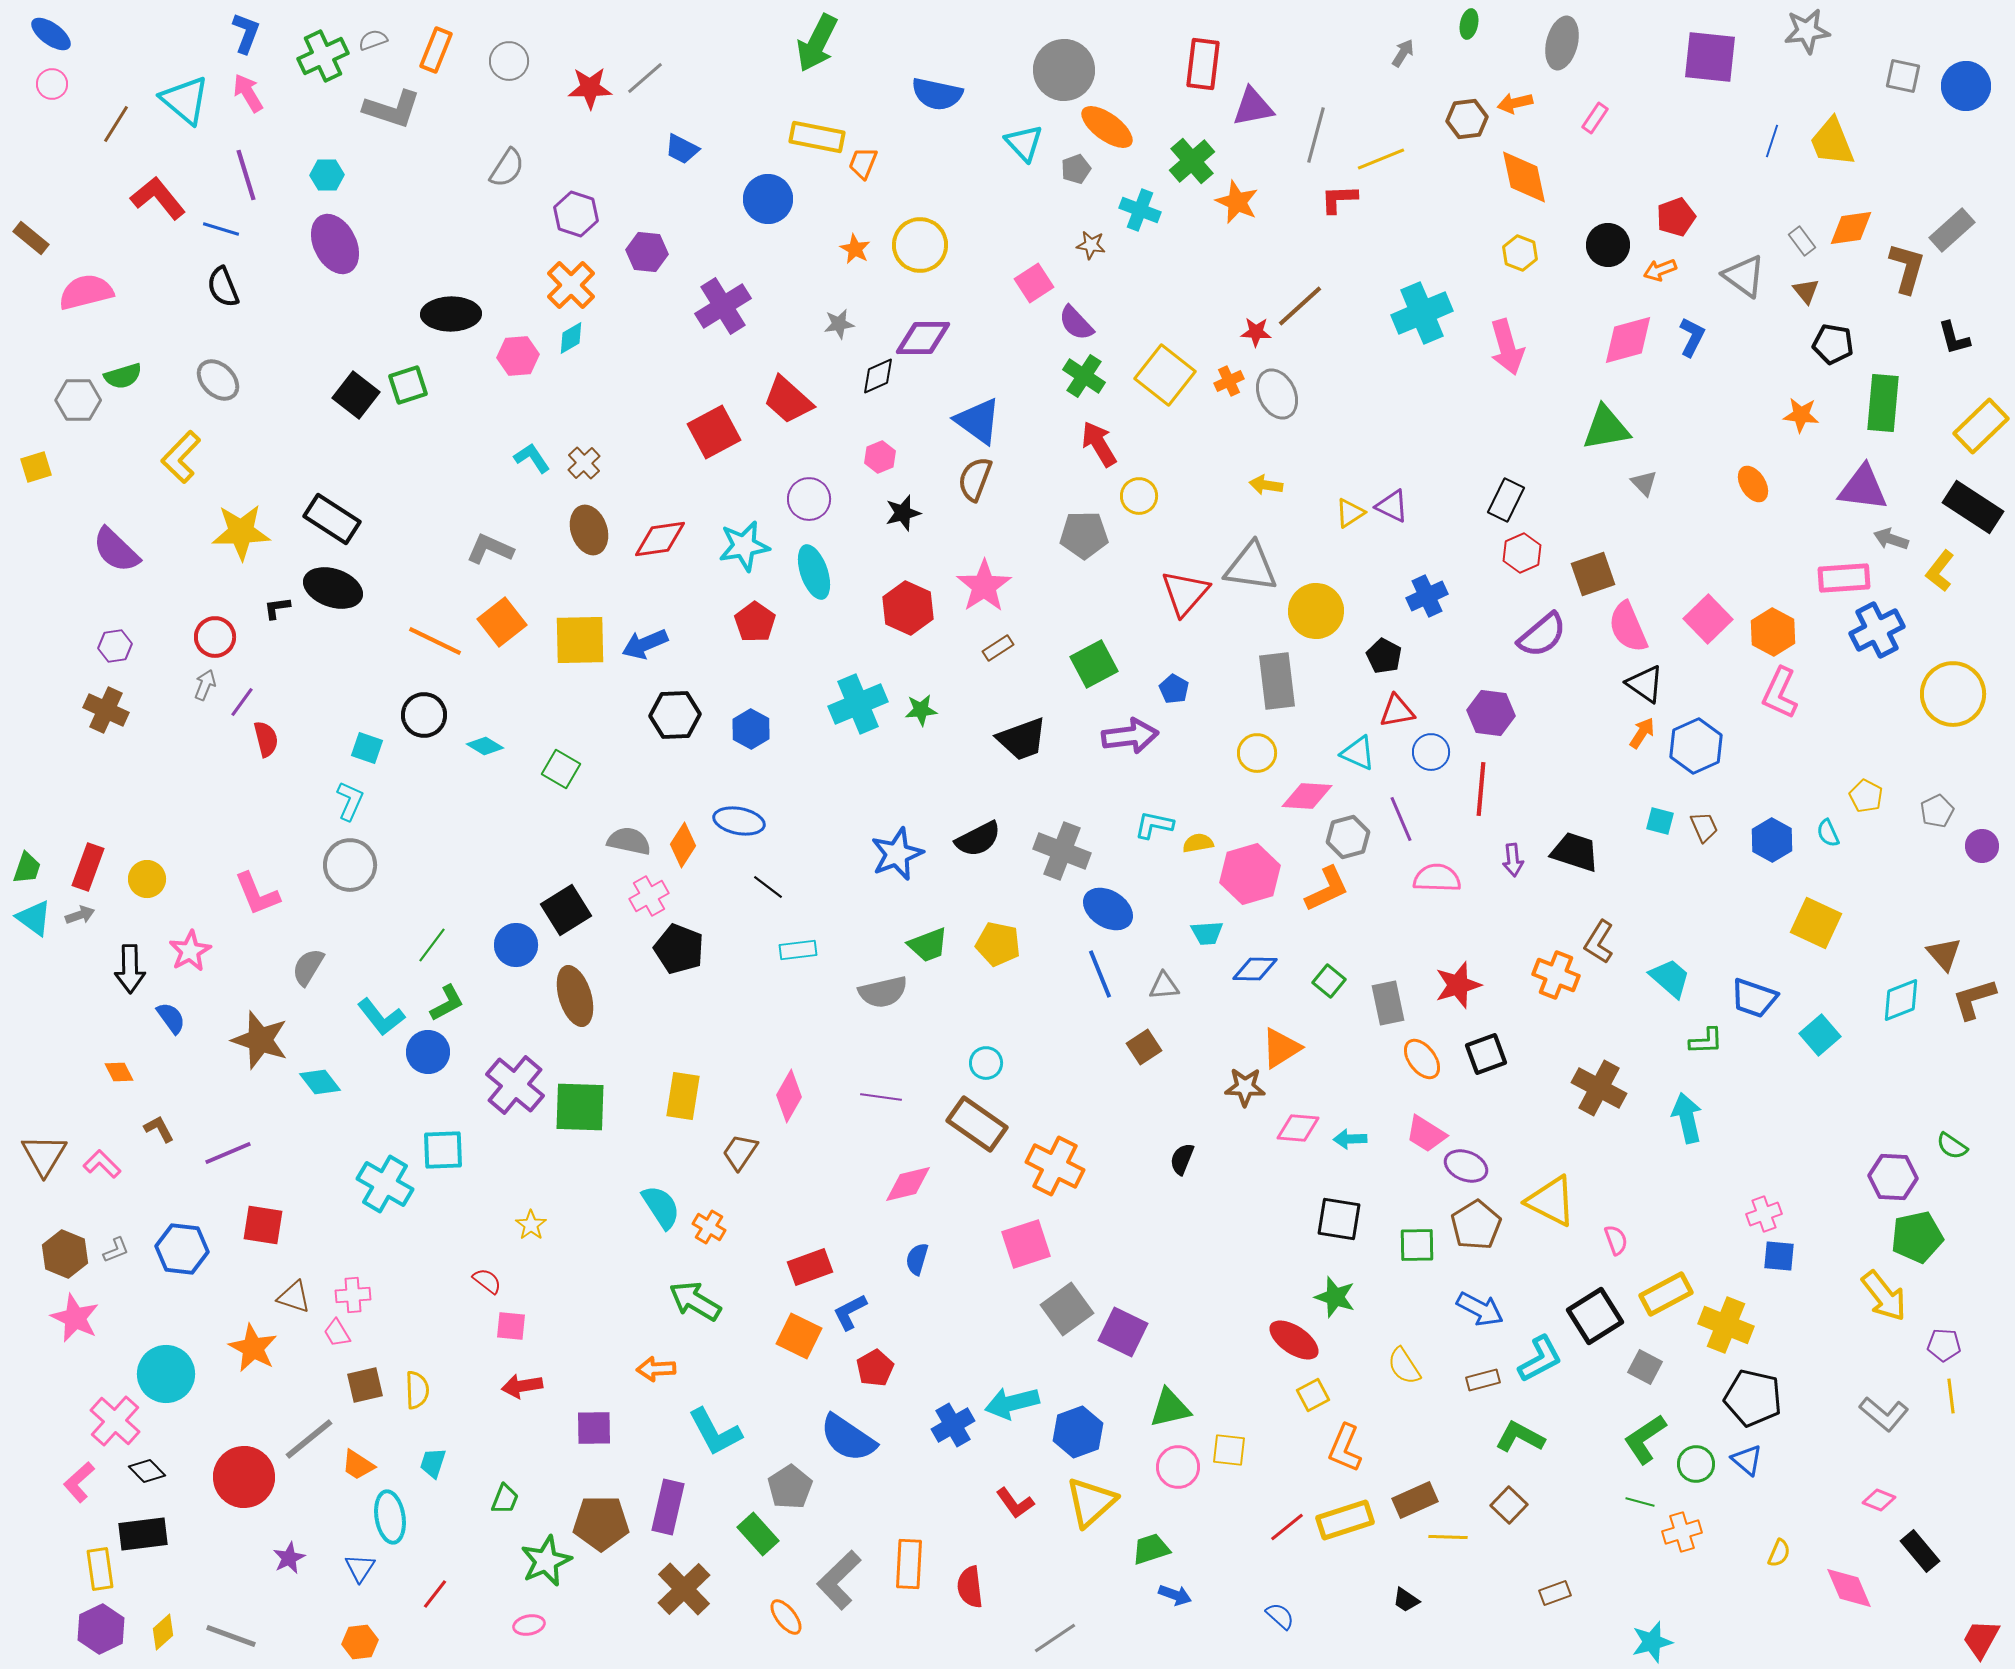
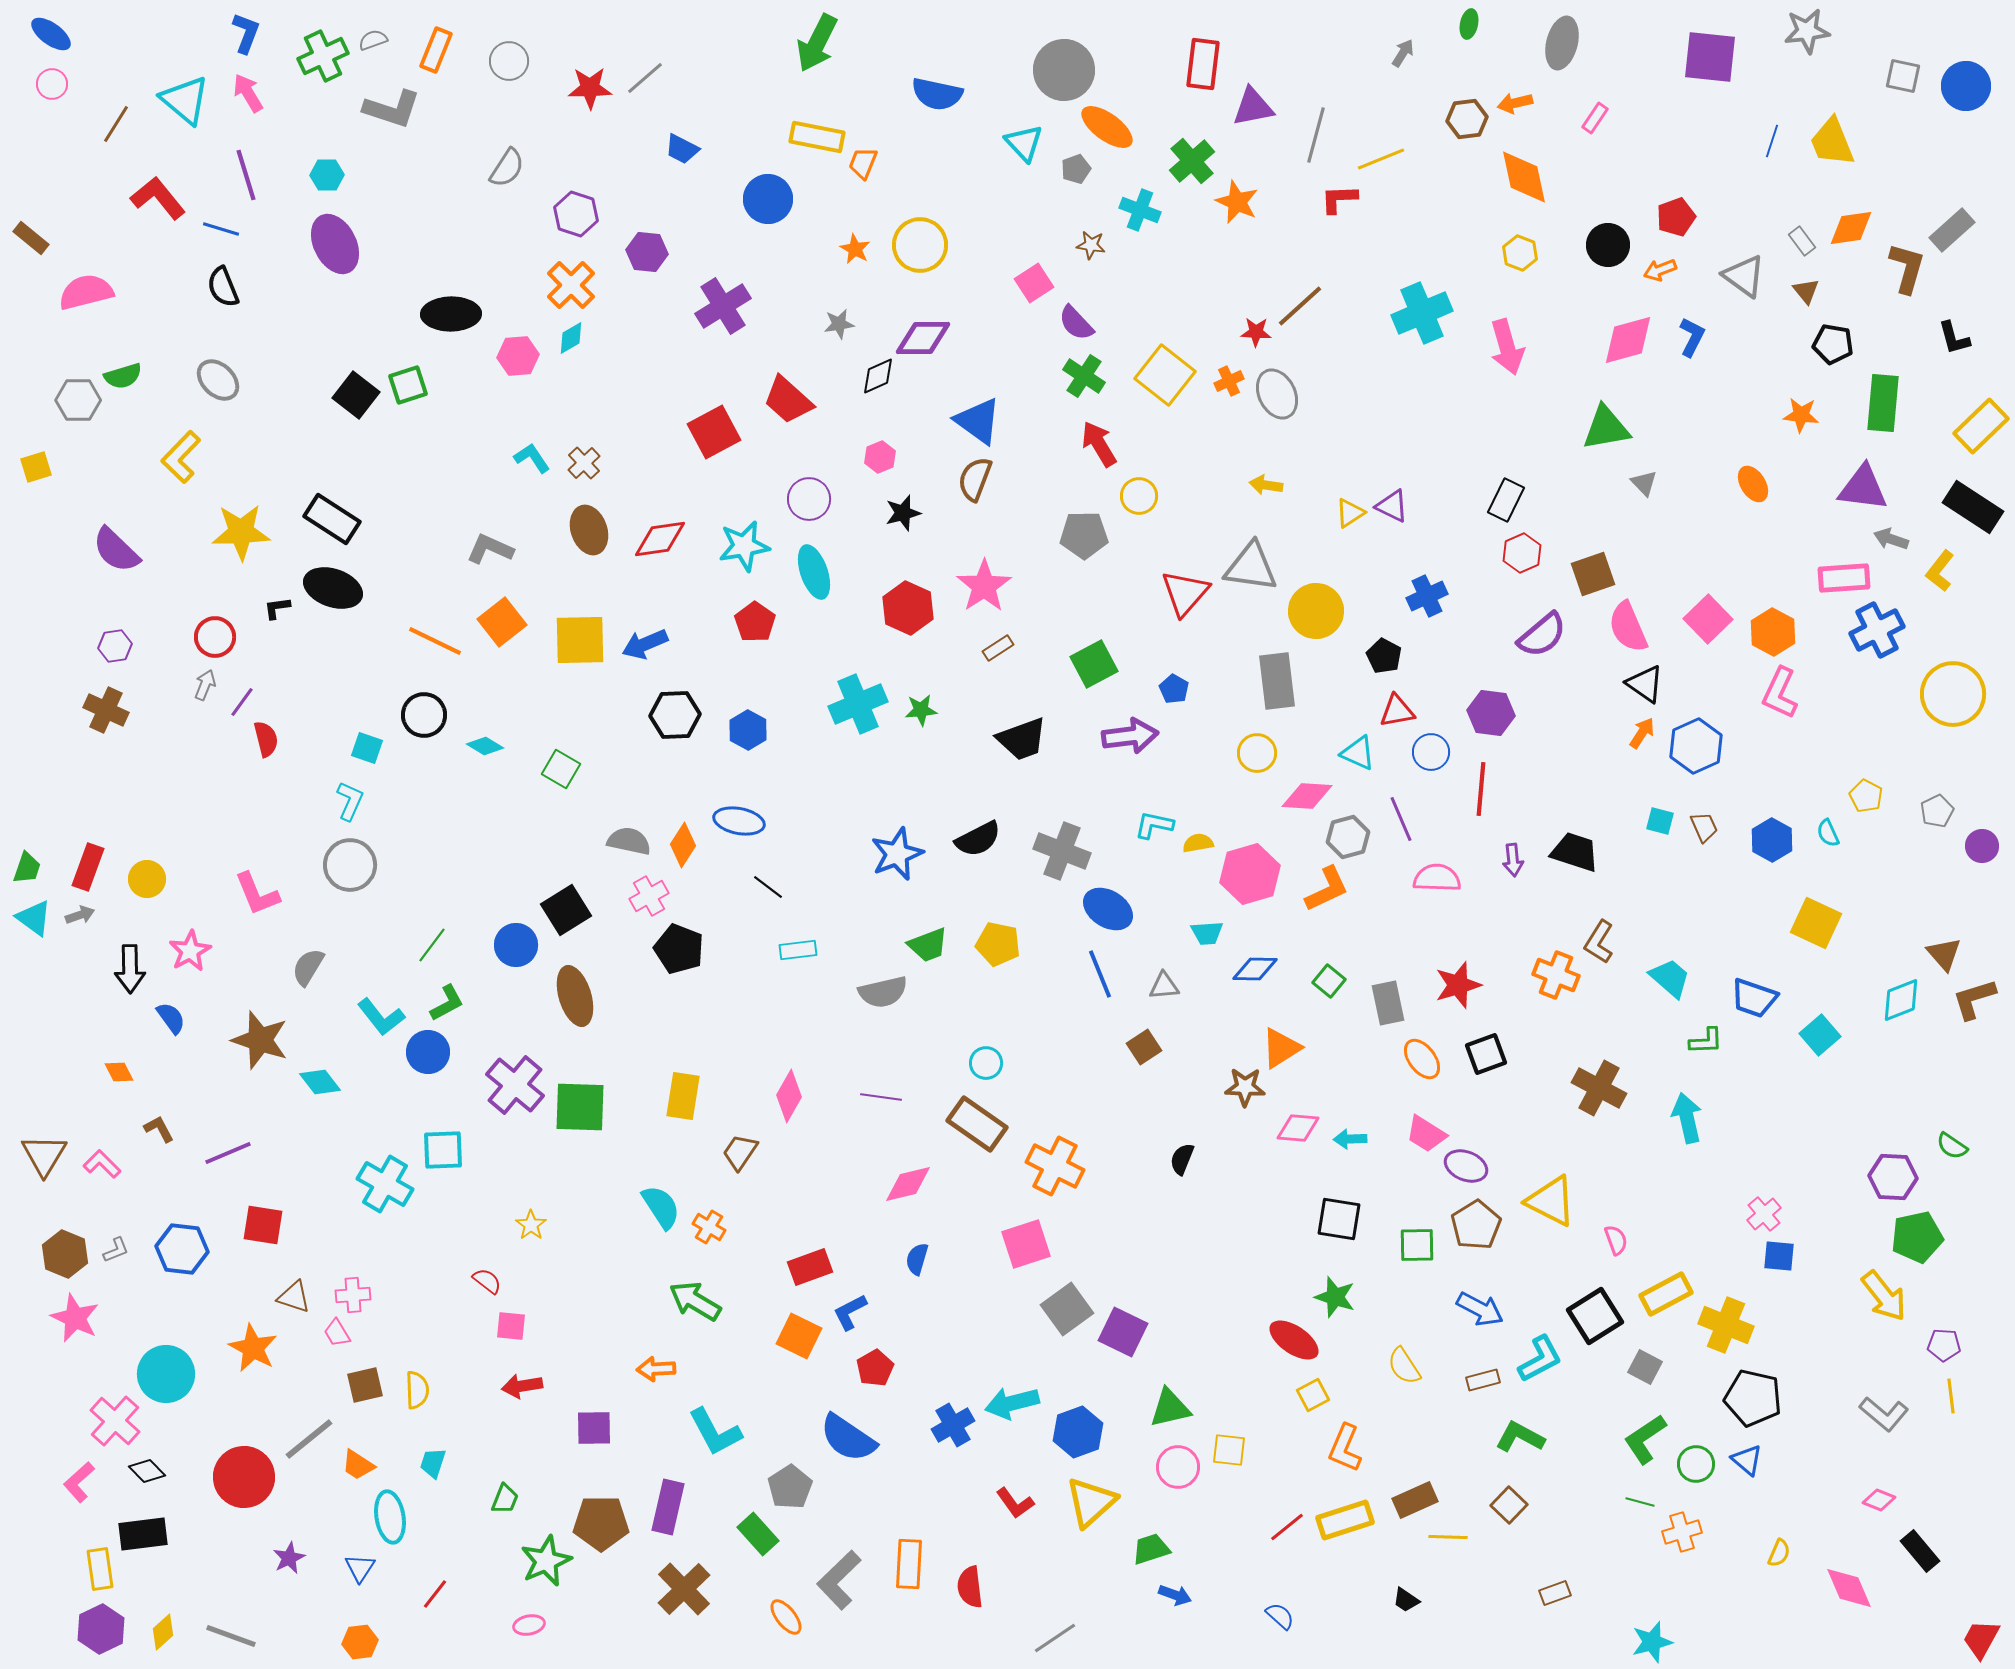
blue hexagon at (751, 729): moved 3 px left, 1 px down
pink cross at (1764, 1214): rotated 20 degrees counterclockwise
